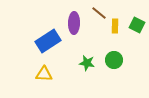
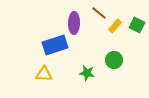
yellow rectangle: rotated 40 degrees clockwise
blue rectangle: moved 7 px right, 4 px down; rotated 15 degrees clockwise
green star: moved 10 px down
